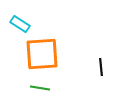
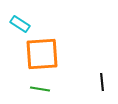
black line: moved 1 px right, 15 px down
green line: moved 1 px down
